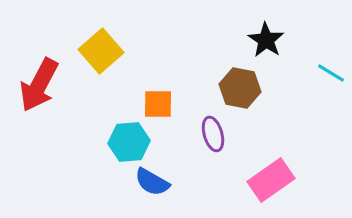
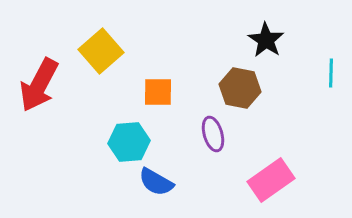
cyan line: rotated 60 degrees clockwise
orange square: moved 12 px up
blue semicircle: moved 4 px right
